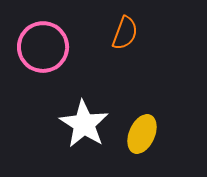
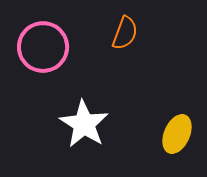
yellow ellipse: moved 35 px right
